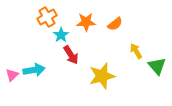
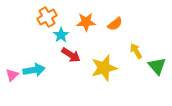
red arrow: rotated 24 degrees counterclockwise
yellow star: moved 2 px right, 8 px up
